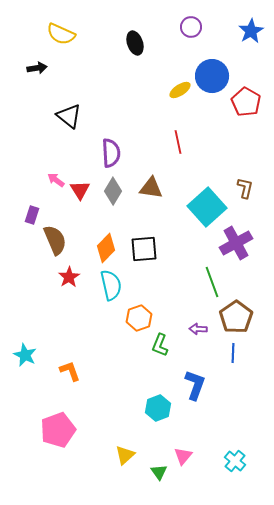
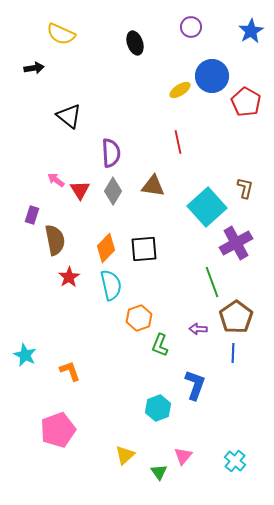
black arrow: moved 3 px left
brown triangle: moved 2 px right, 2 px up
brown semicircle: rotated 12 degrees clockwise
